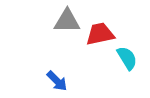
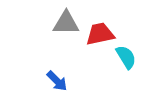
gray triangle: moved 1 px left, 2 px down
cyan semicircle: moved 1 px left, 1 px up
